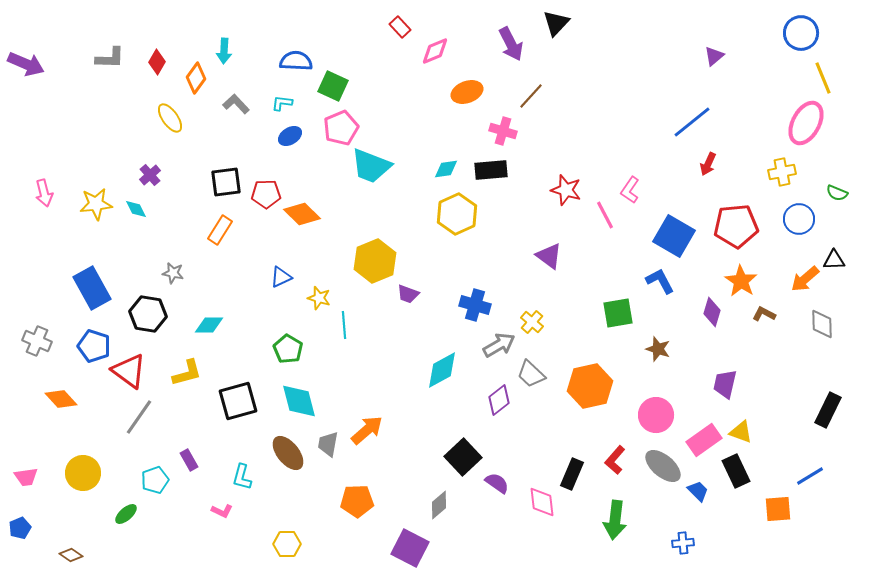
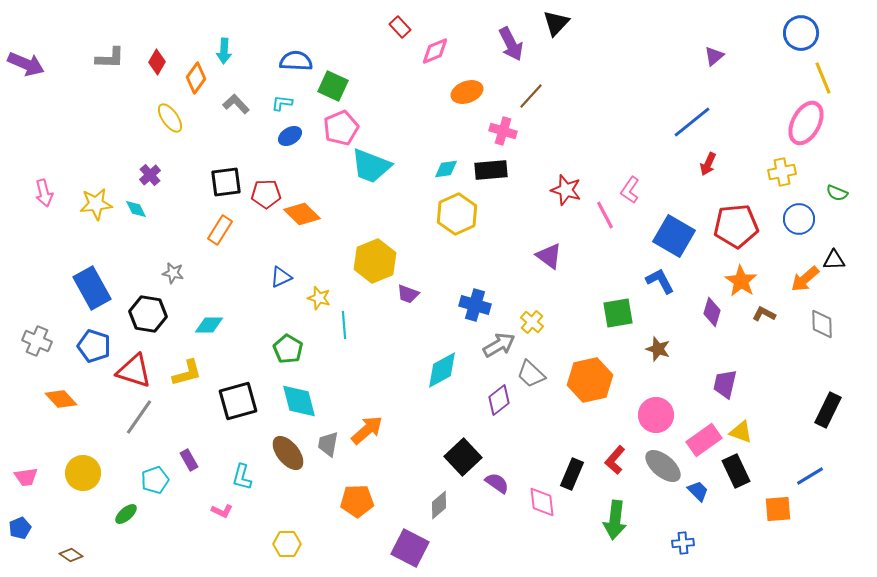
red triangle at (129, 371): moved 5 px right; rotated 18 degrees counterclockwise
orange hexagon at (590, 386): moved 6 px up
